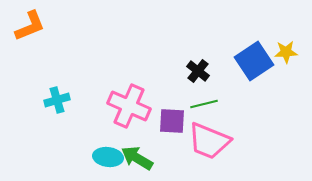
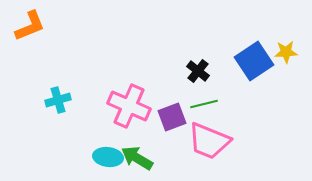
cyan cross: moved 1 px right
purple square: moved 4 px up; rotated 24 degrees counterclockwise
